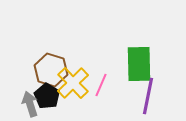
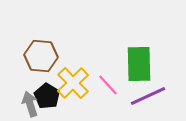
brown hexagon: moved 10 px left, 14 px up; rotated 12 degrees counterclockwise
pink line: moved 7 px right; rotated 65 degrees counterclockwise
purple line: rotated 54 degrees clockwise
